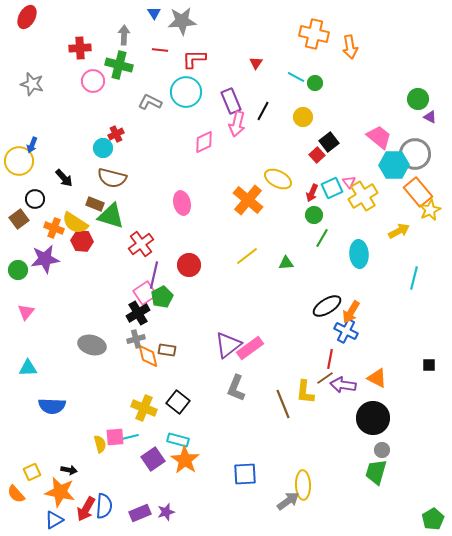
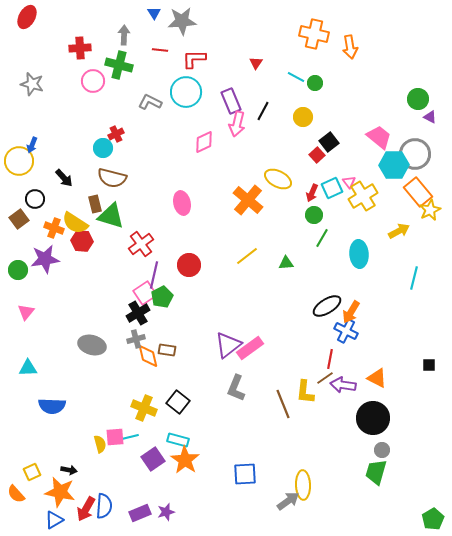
brown rectangle at (95, 204): rotated 54 degrees clockwise
